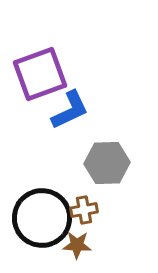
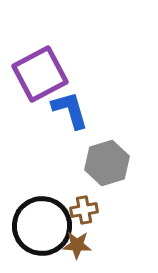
purple square: rotated 8 degrees counterclockwise
blue L-shape: rotated 81 degrees counterclockwise
gray hexagon: rotated 15 degrees counterclockwise
black circle: moved 8 px down
